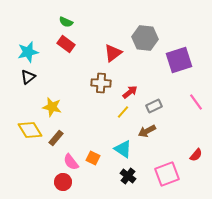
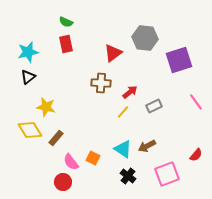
red rectangle: rotated 42 degrees clockwise
yellow star: moved 6 px left
brown arrow: moved 15 px down
